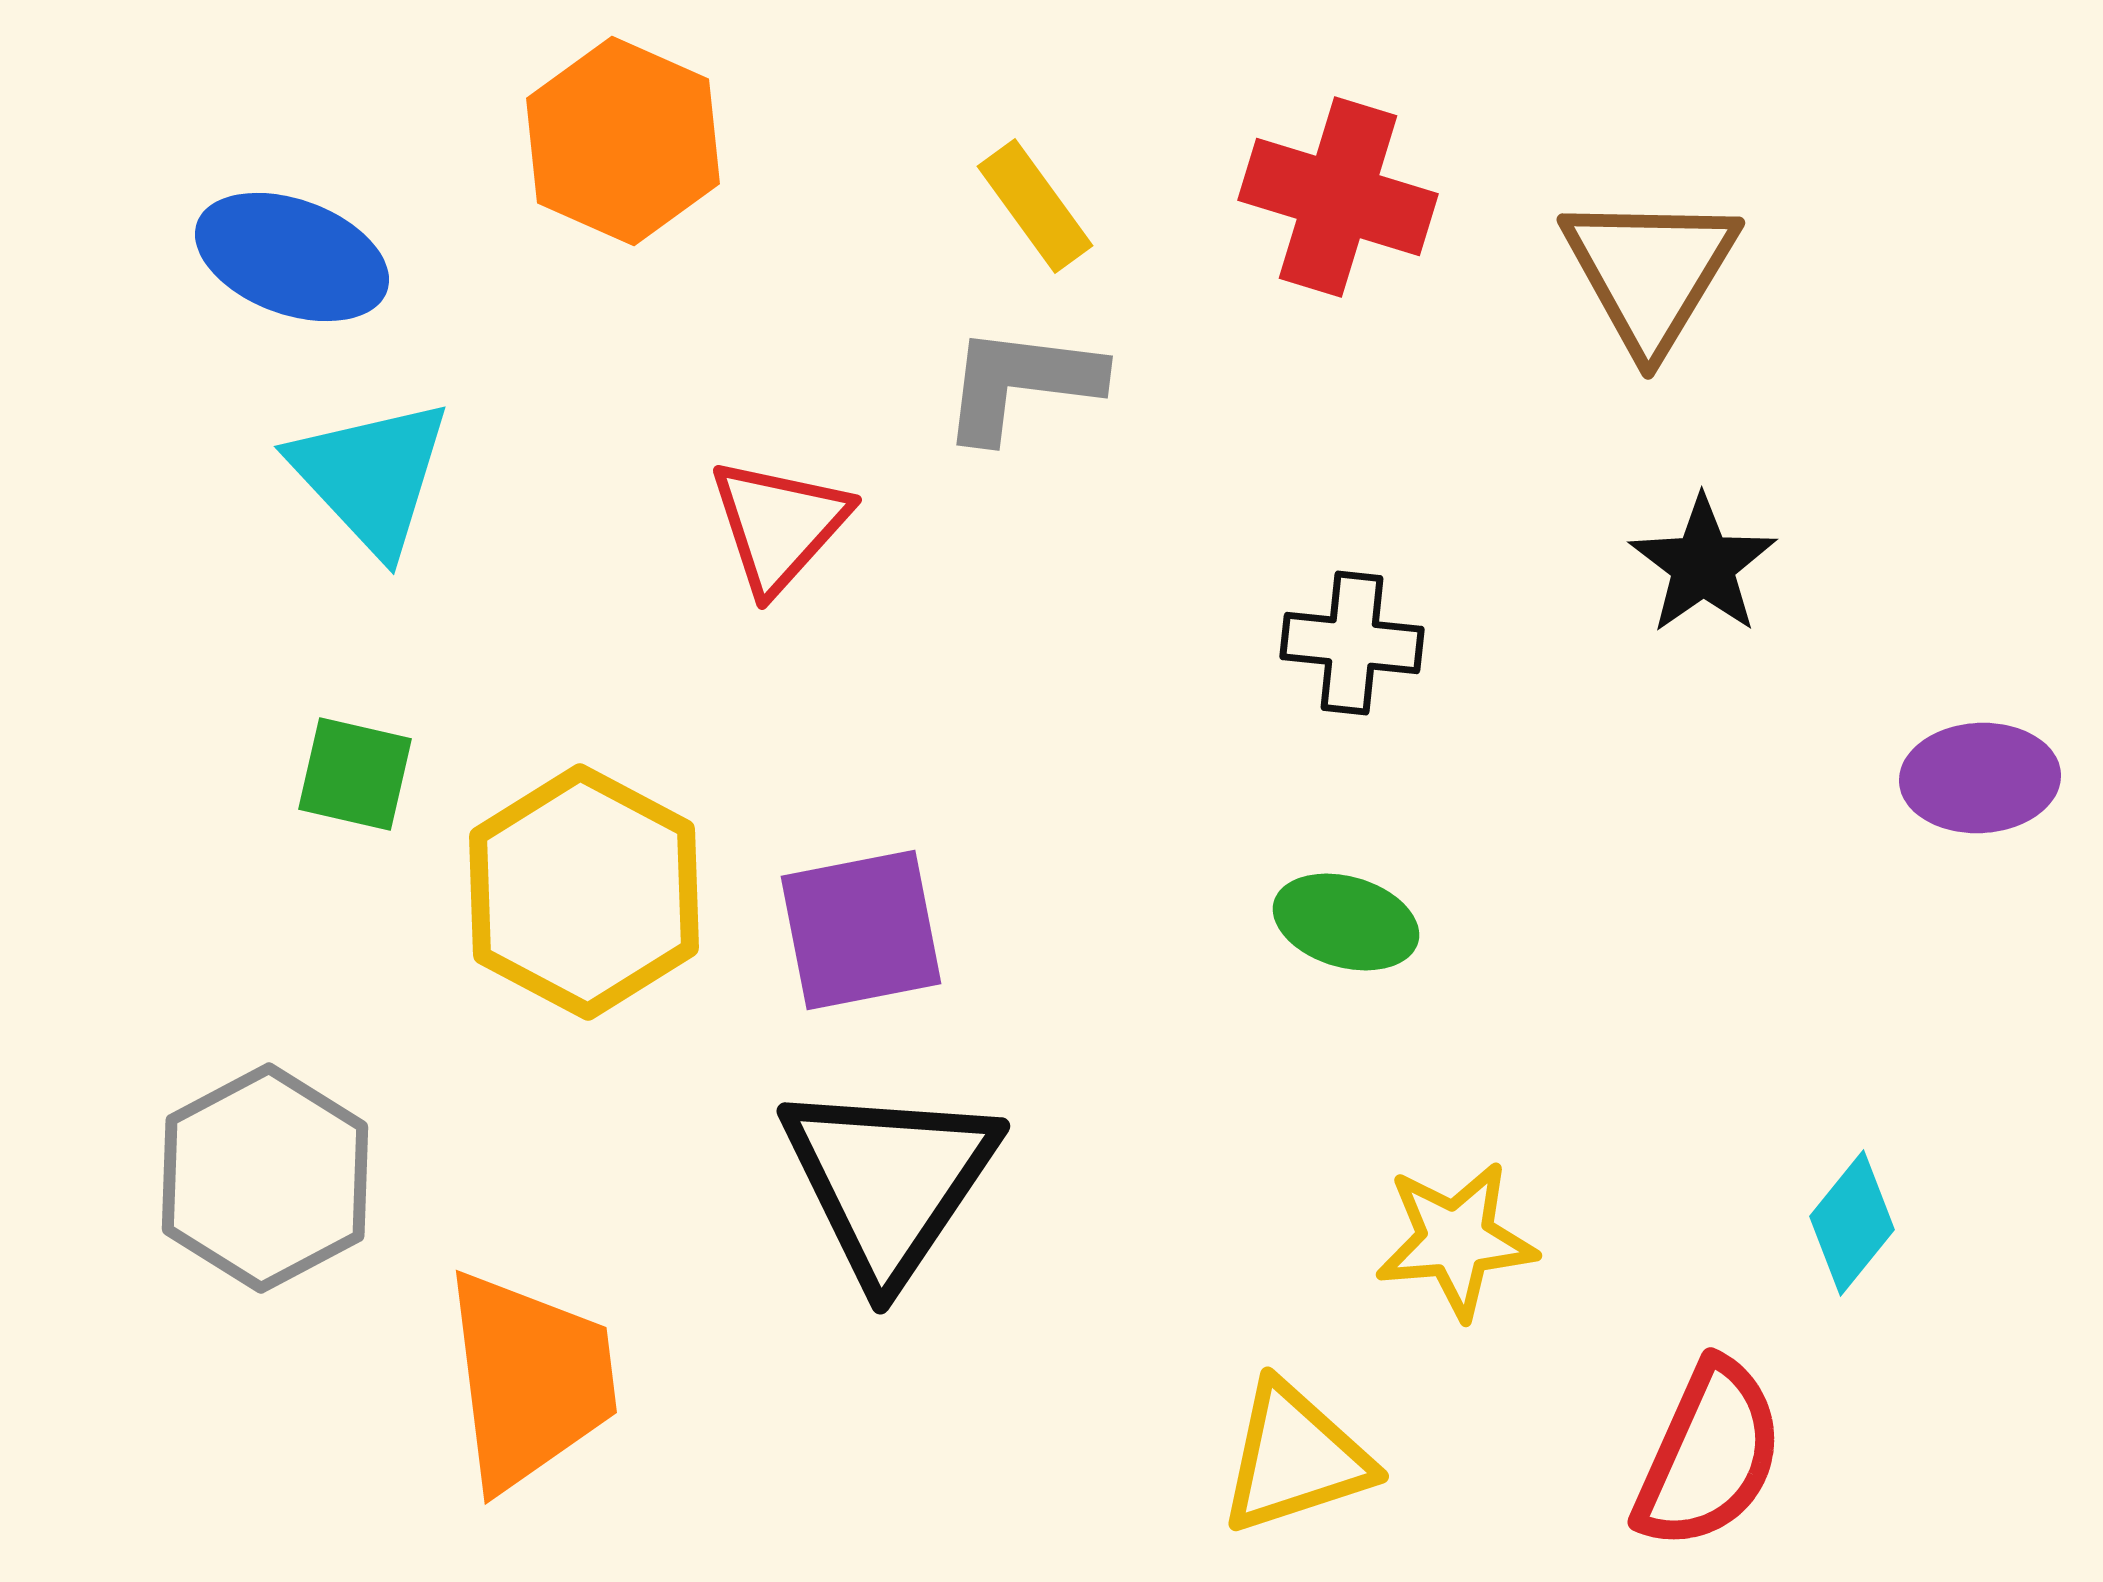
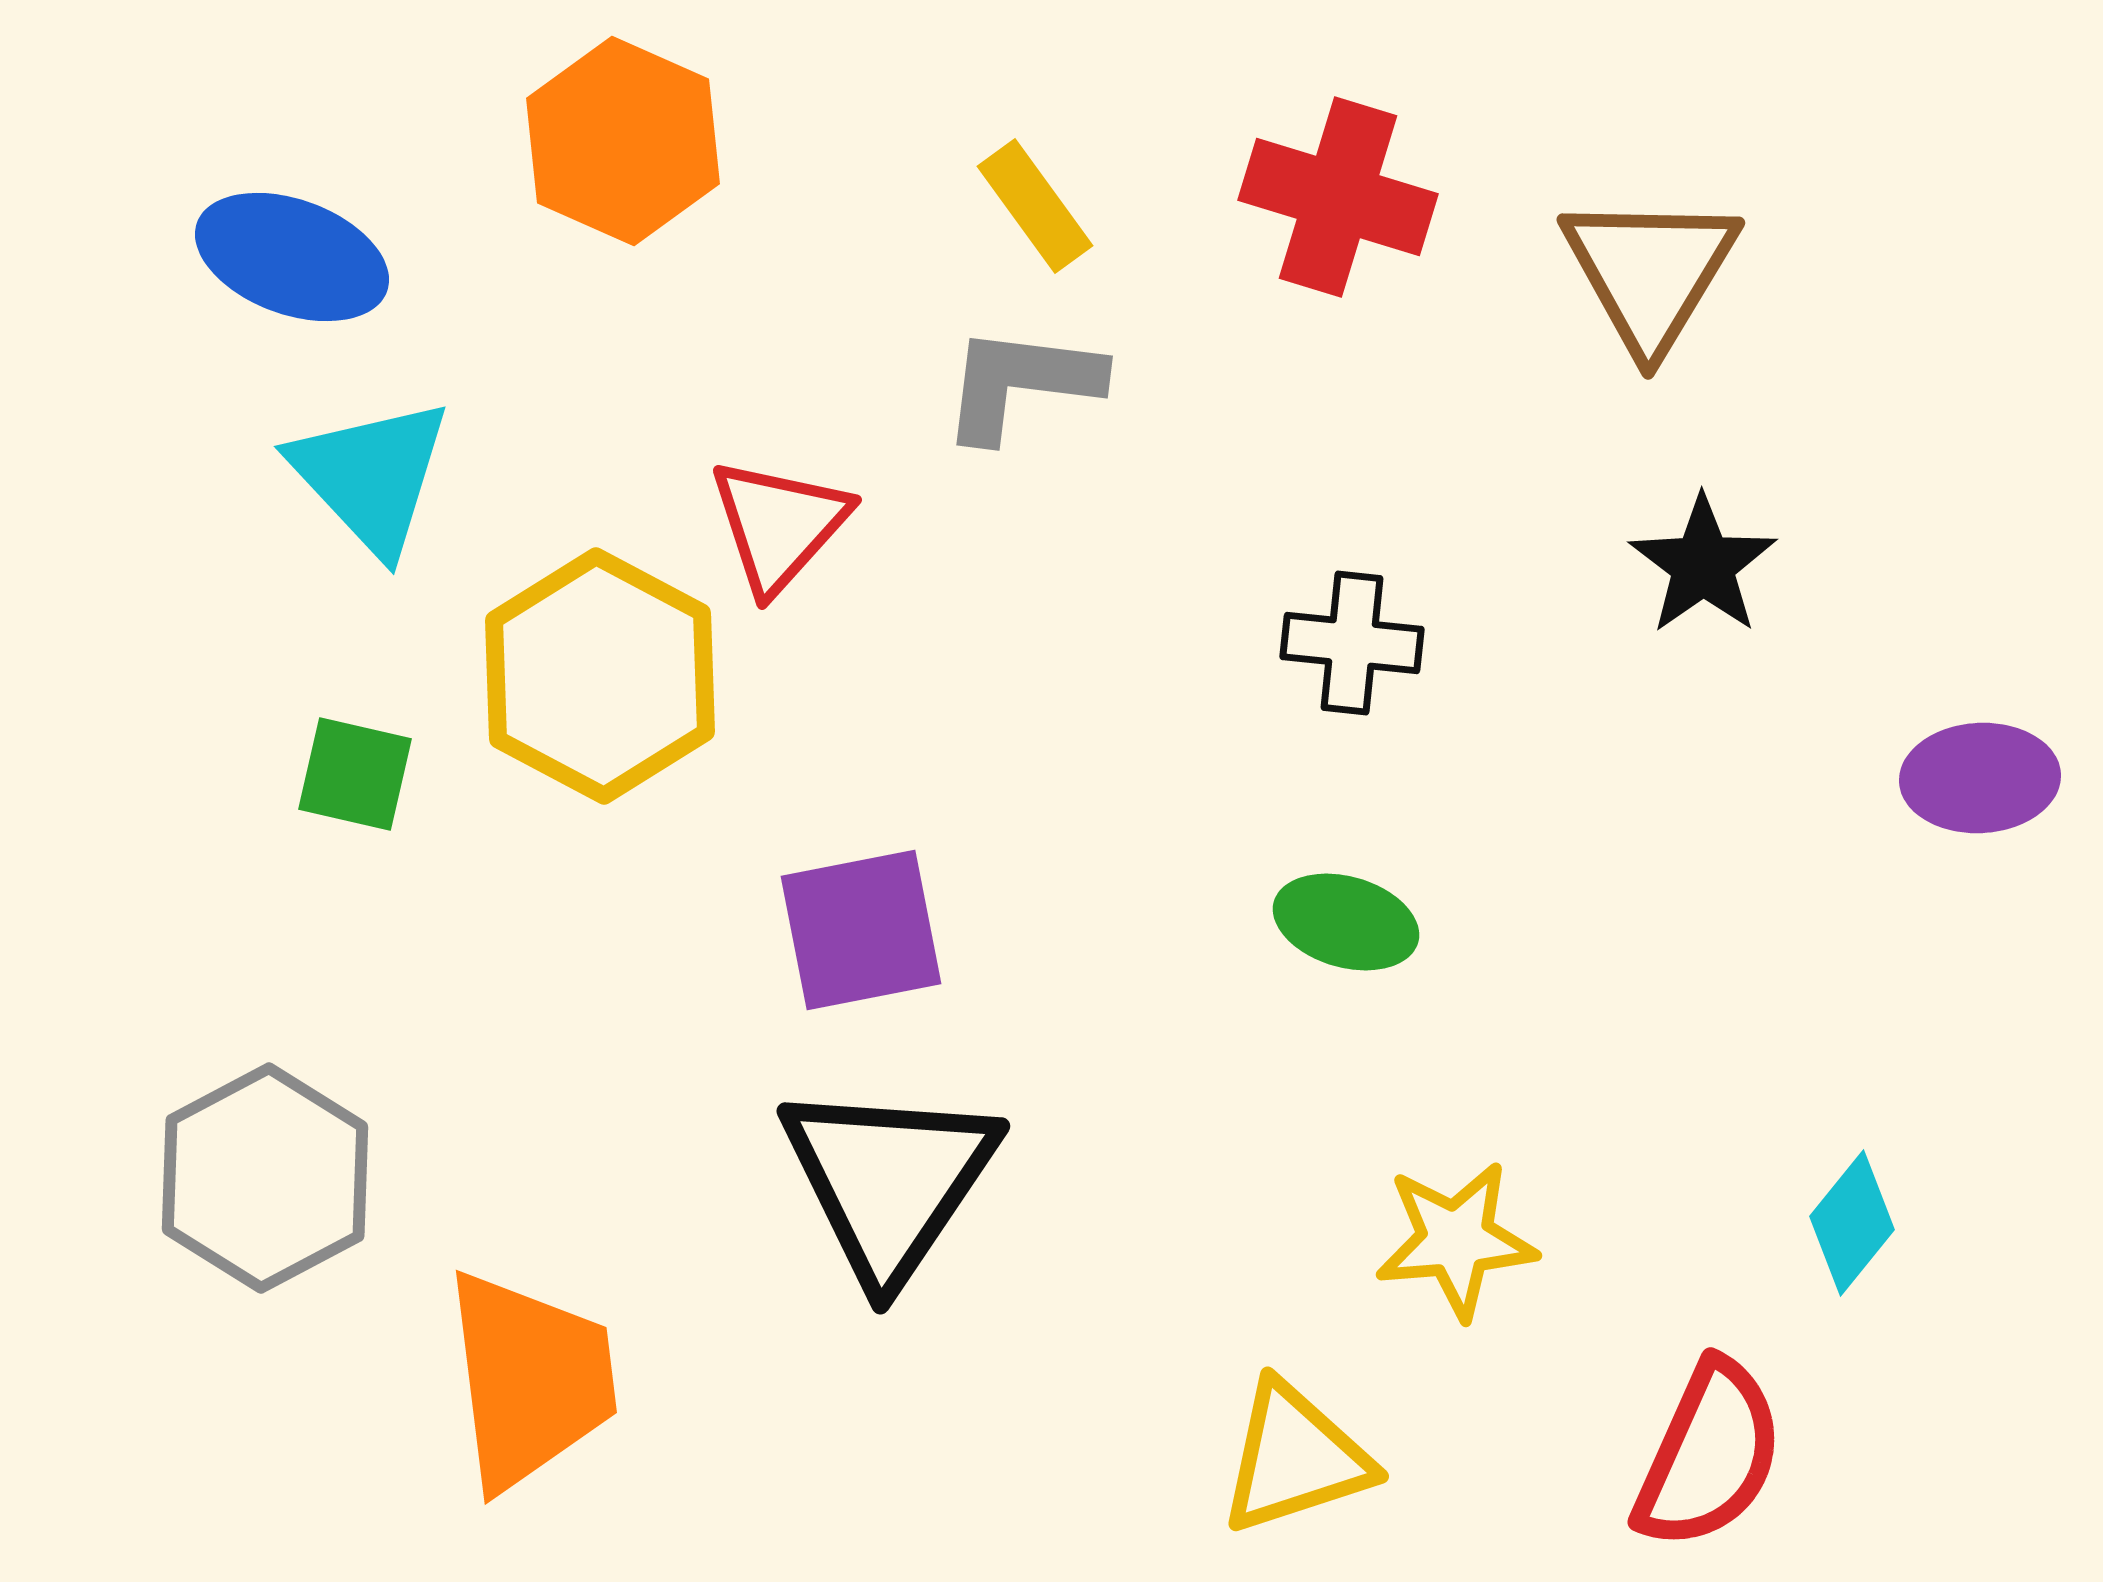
yellow hexagon: moved 16 px right, 216 px up
